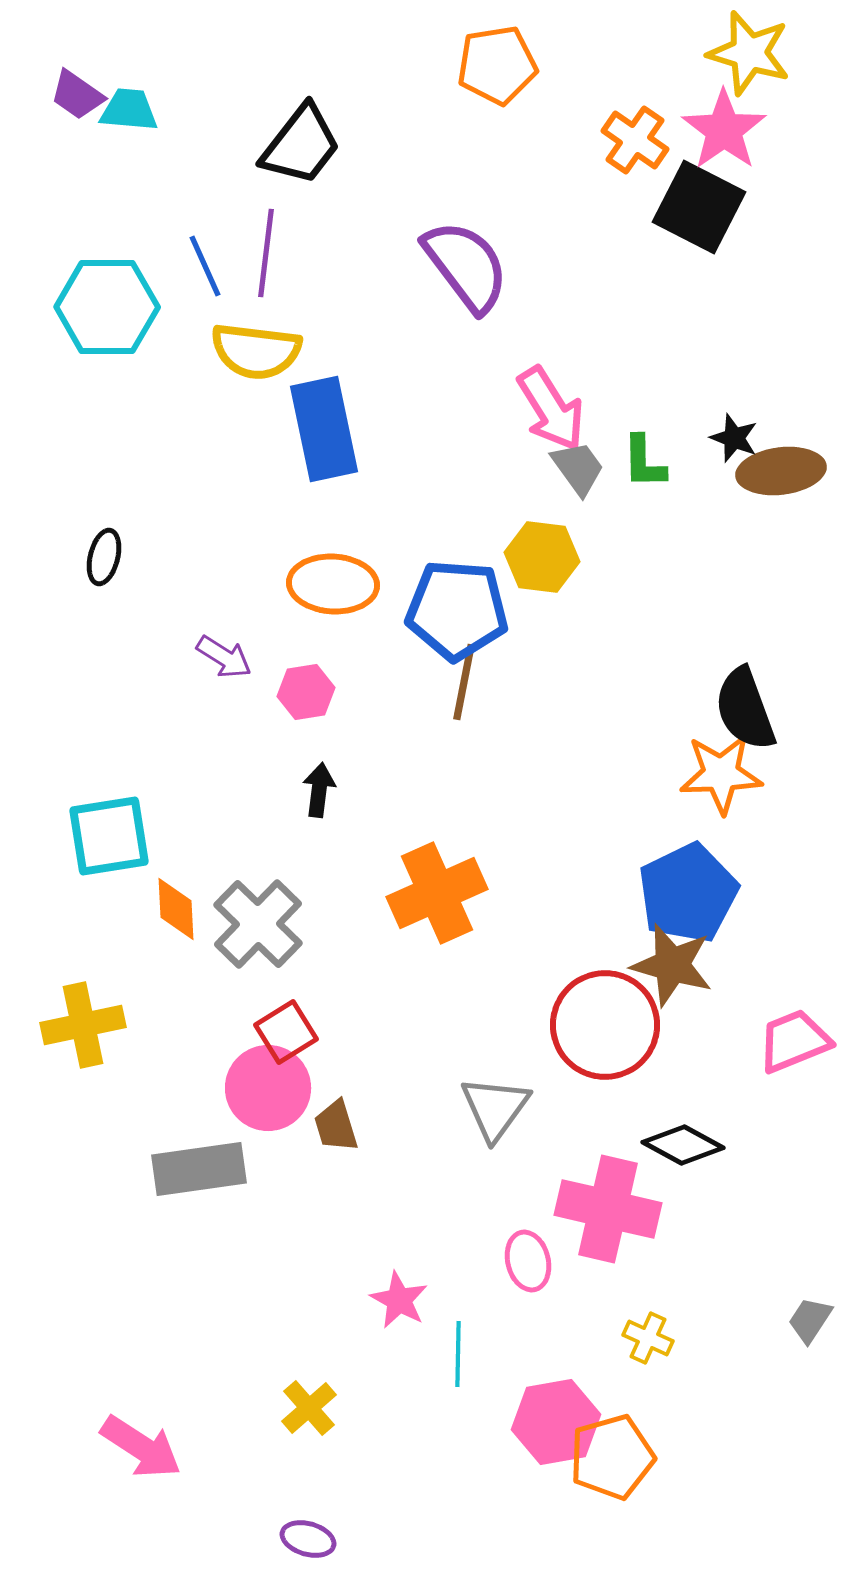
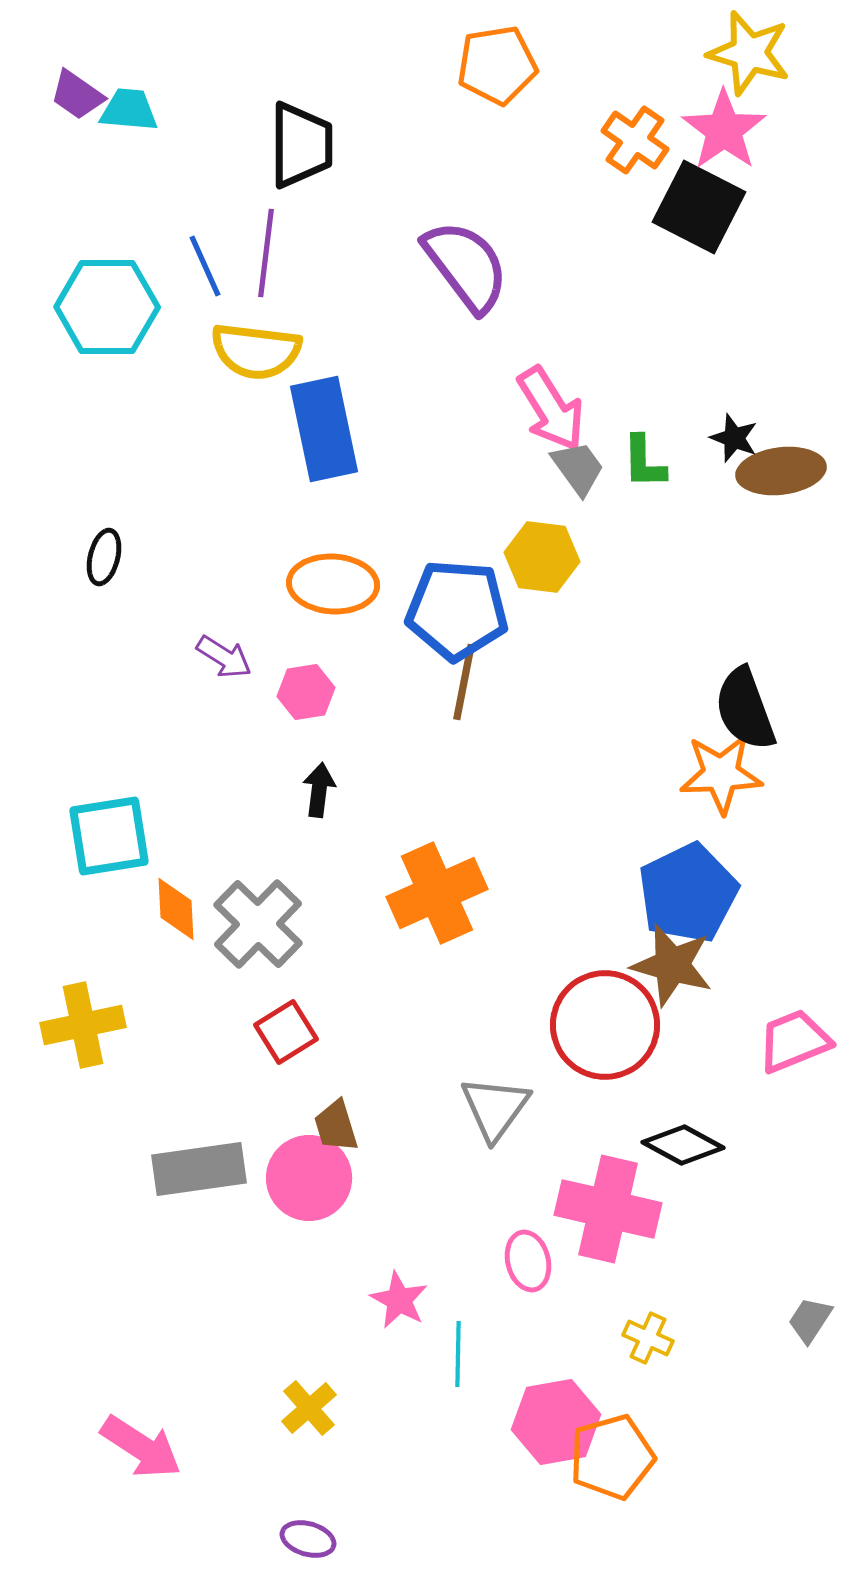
black trapezoid at (301, 145): rotated 38 degrees counterclockwise
pink circle at (268, 1088): moved 41 px right, 90 px down
